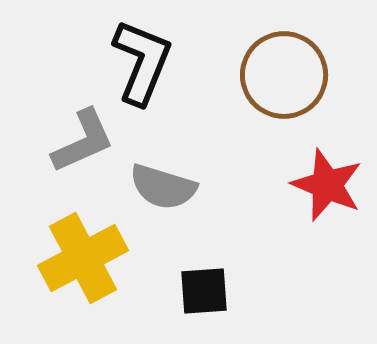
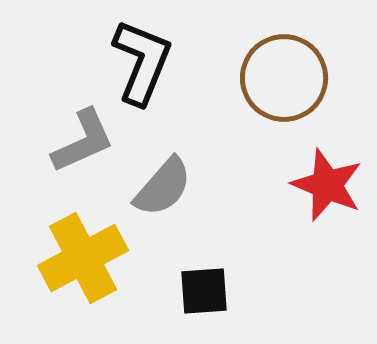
brown circle: moved 3 px down
gray semicircle: rotated 66 degrees counterclockwise
